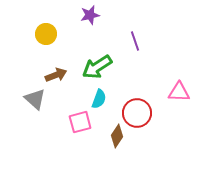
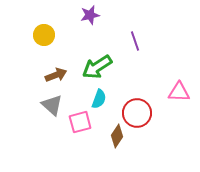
yellow circle: moved 2 px left, 1 px down
gray triangle: moved 17 px right, 6 px down
